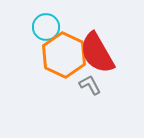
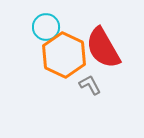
red semicircle: moved 6 px right, 5 px up
